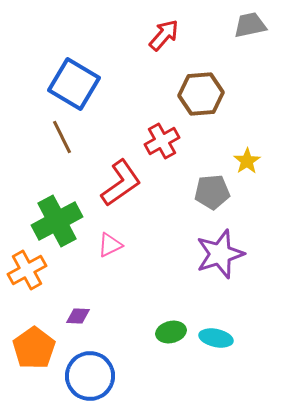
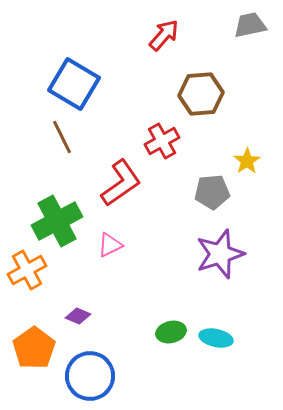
purple diamond: rotated 20 degrees clockwise
